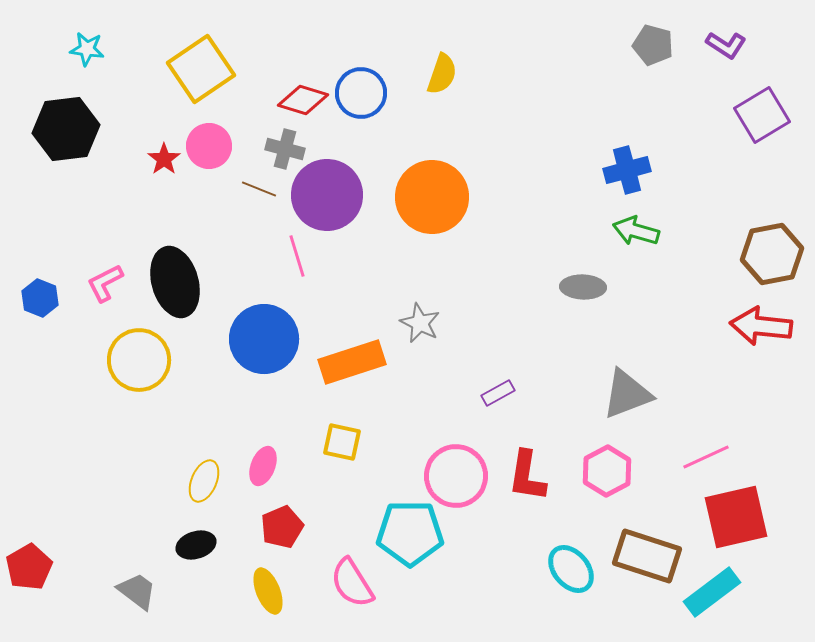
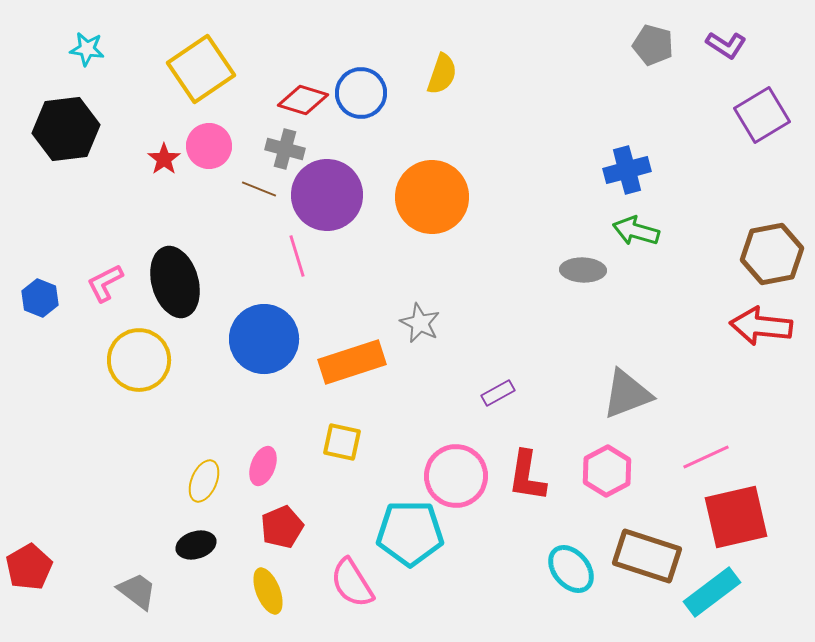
gray ellipse at (583, 287): moved 17 px up
